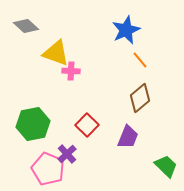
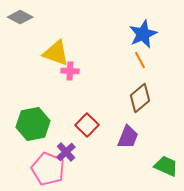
gray diamond: moved 6 px left, 9 px up; rotated 15 degrees counterclockwise
blue star: moved 17 px right, 4 px down
orange line: rotated 12 degrees clockwise
pink cross: moved 1 px left
purple cross: moved 1 px left, 2 px up
green trapezoid: rotated 20 degrees counterclockwise
